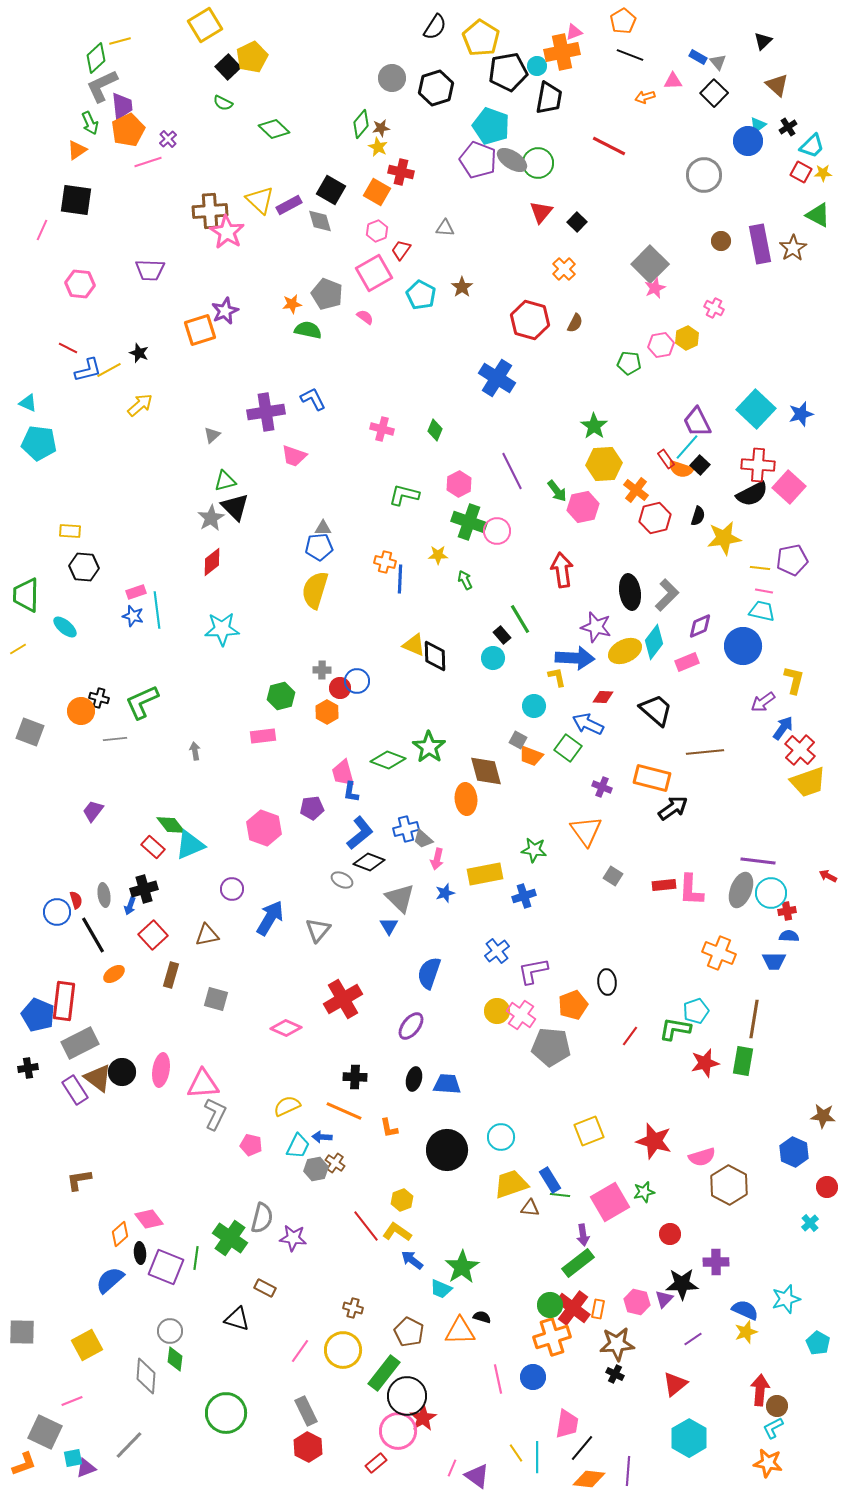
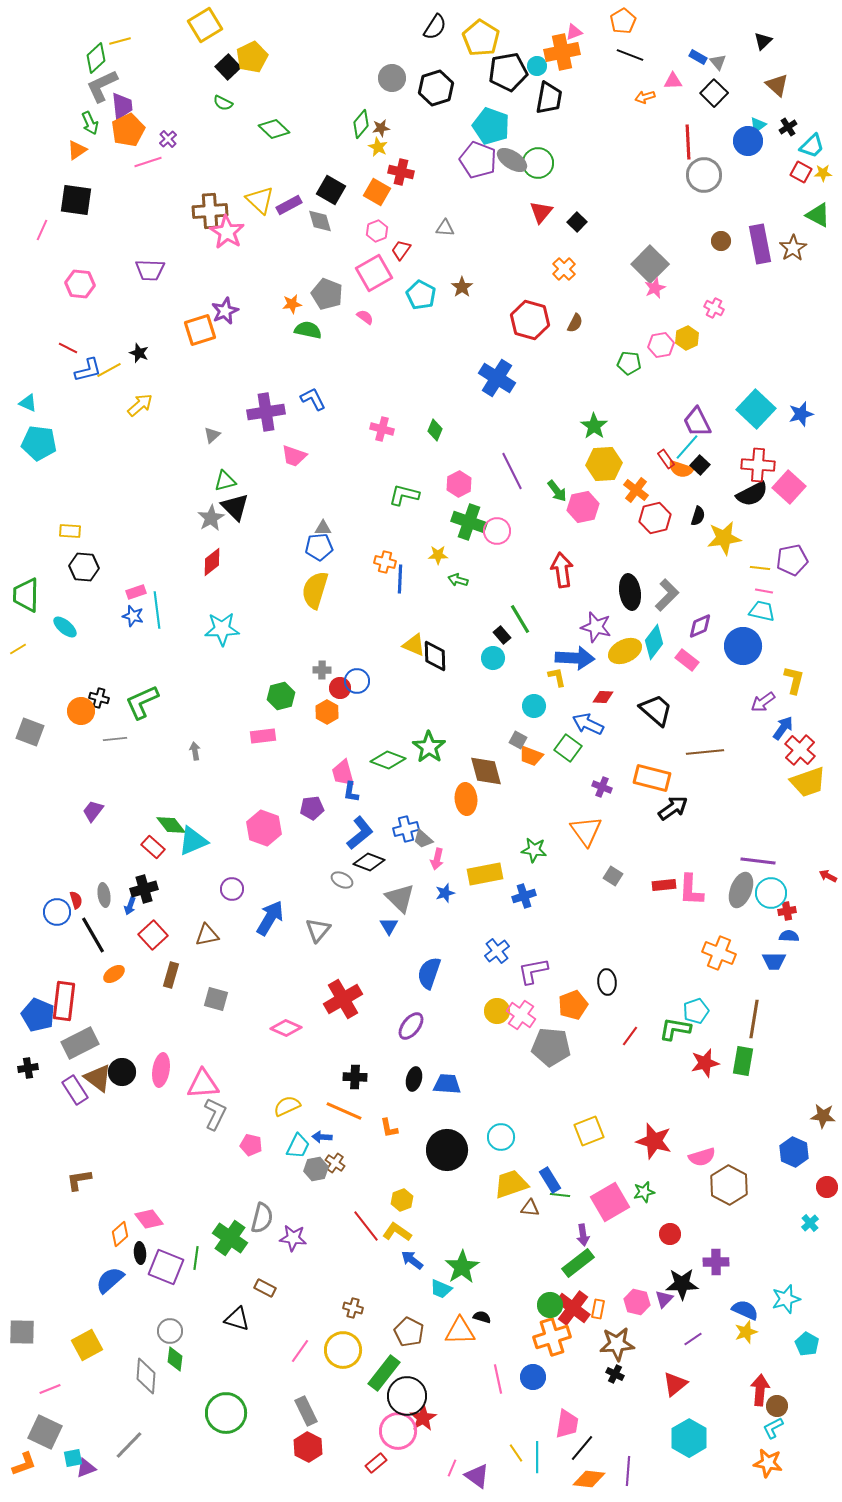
red line at (609, 146): moved 79 px right, 4 px up; rotated 60 degrees clockwise
green arrow at (465, 580): moved 7 px left; rotated 48 degrees counterclockwise
pink rectangle at (687, 662): moved 2 px up; rotated 60 degrees clockwise
cyan triangle at (190, 845): moved 3 px right, 4 px up
cyan pentagon at (818, 1343): moved 11 px left, 1 px down
pink line at (72, 1401): moved 22 px left, 12 px up
